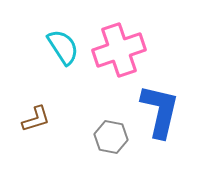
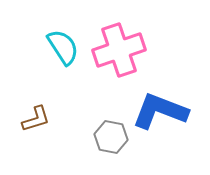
blue L-shape: rotated 82 degrees counterclockwise
